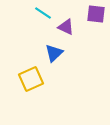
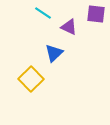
purple triangle: moved 3 px right
yellow square: rotated 20 degrees counterclockwise
